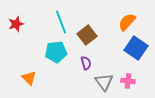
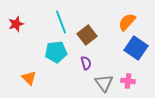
gray triangle: moved 1 px down
